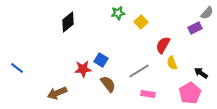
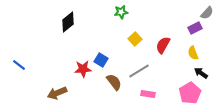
green star: moved 3 px right, 1 px up
yellow square: moved 6 px left, 17 px down
yellow semicircle: moved 21 px right, 10 px up
blue line: moved 2 px right, 3 px up
brown semicircle: moved 6 px right, 2 px up
